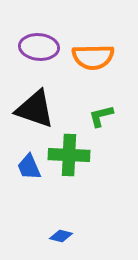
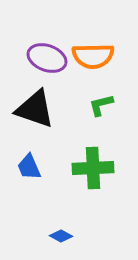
purple ellipse: moved 8 px right, 11 px down; rotated 15 degrees clockwise
orange semicircle: moved 1 px up
green L-shape: moved 11 px up
green cross: moved 24 px right, 13 px down; rotated 6 degrees counterclockwise
blue diamond: rotated 15 degrees clockwise
